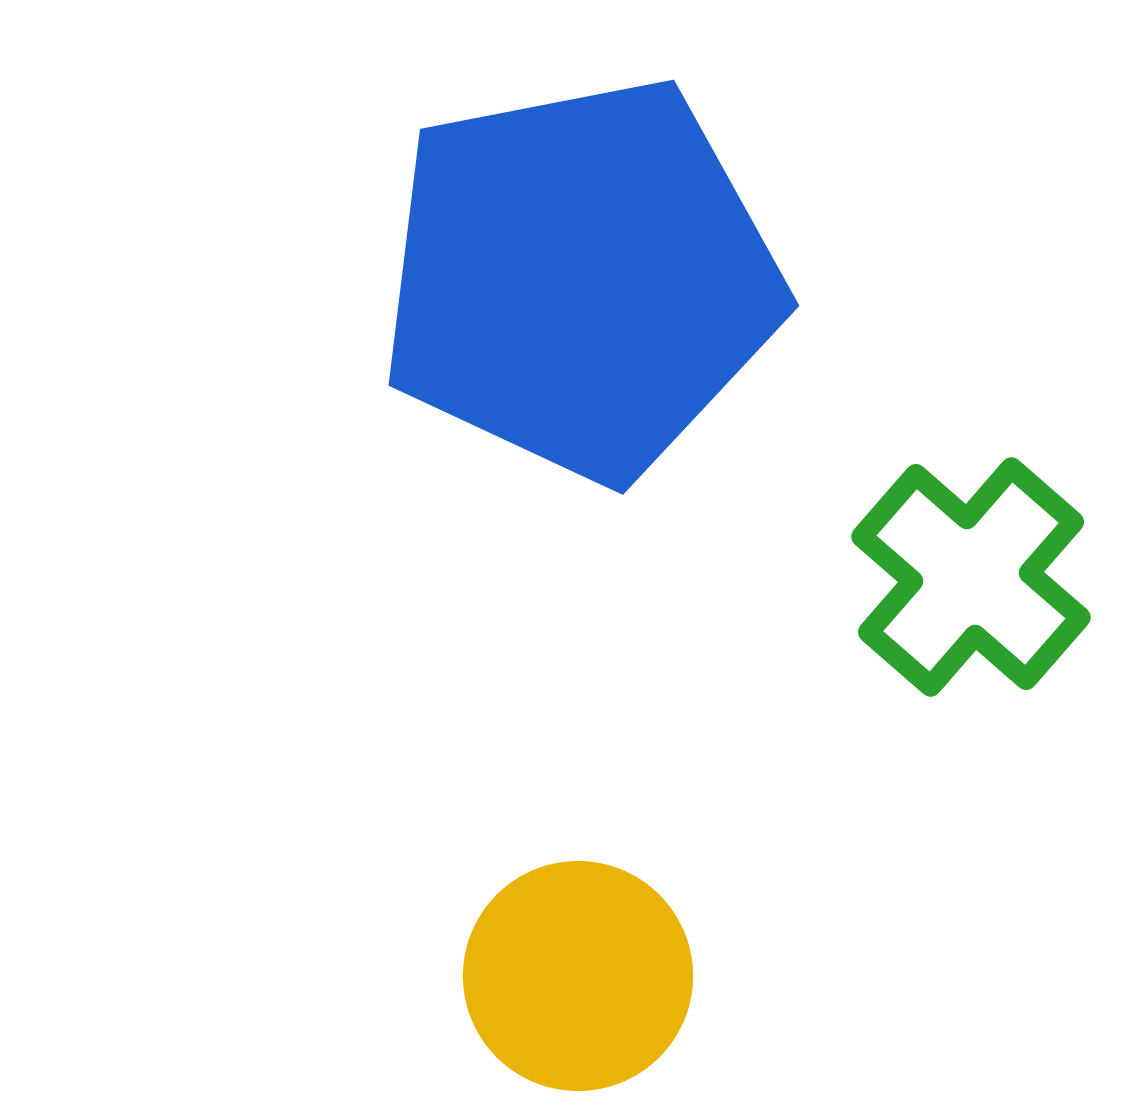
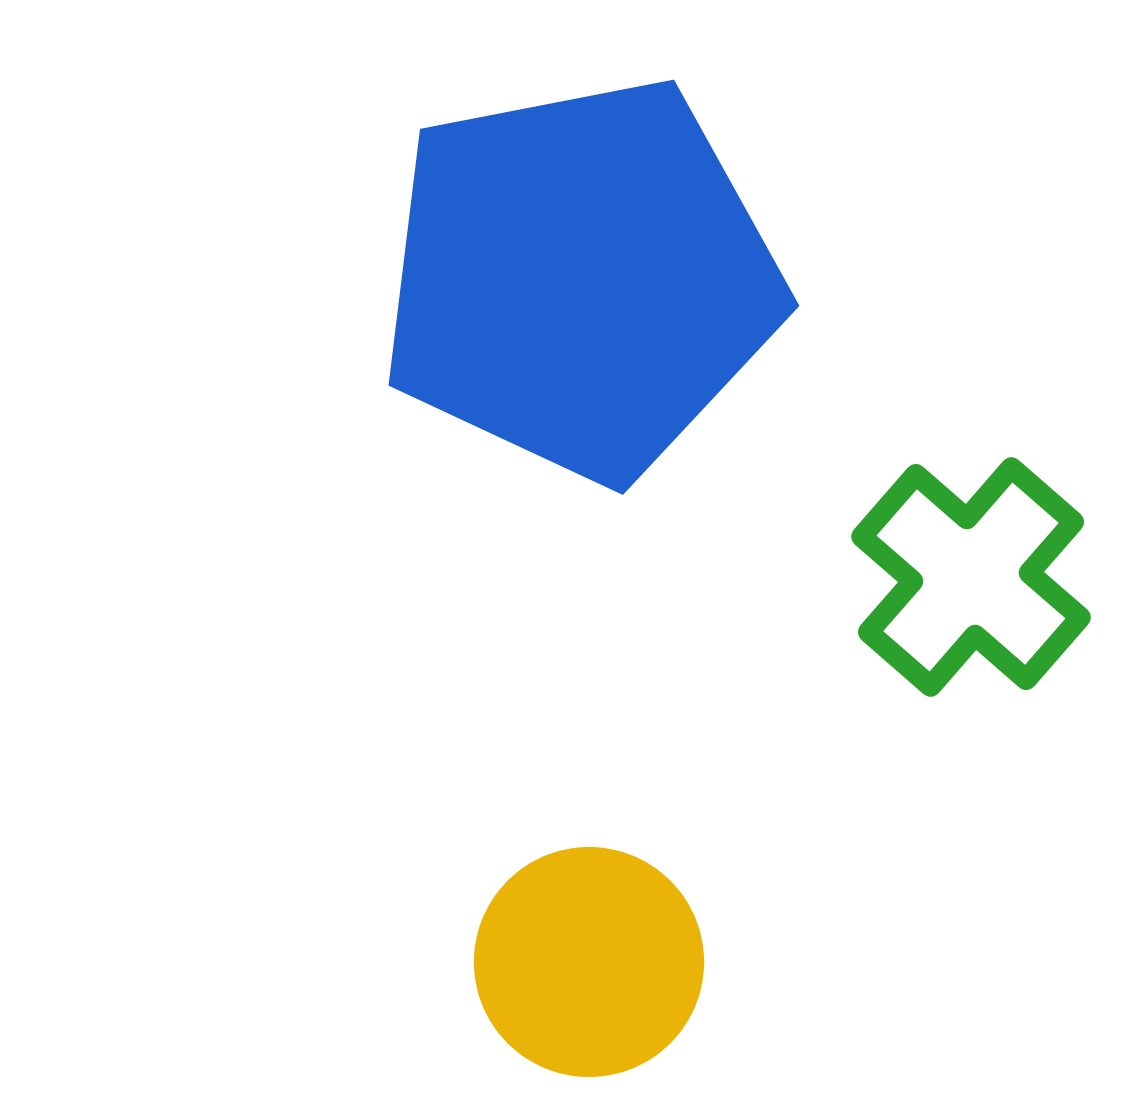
yellow circle: moved 11 px right, 14 px up
